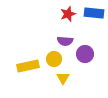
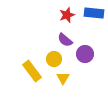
red star: moved 1 px left, 1 px down
purple semicircle: moved 1 px up; rotated 35 degrees clockwise
yellow rectangle: moved 4 px right, 5 px down; rotated 65 degrees clockwise
